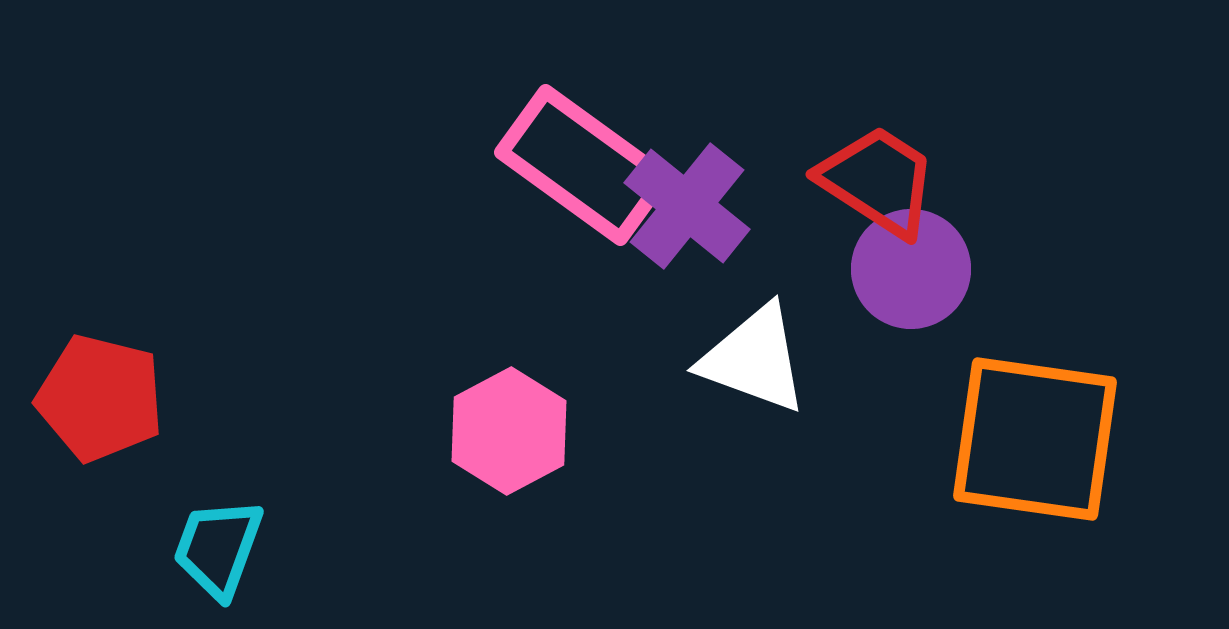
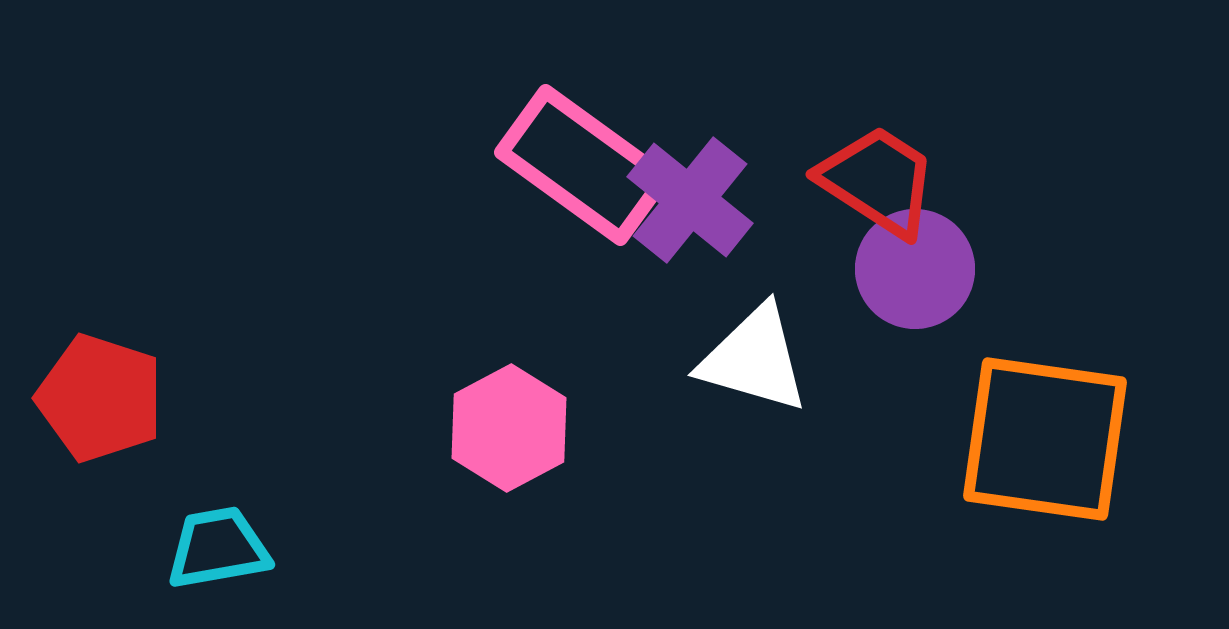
purple cross: moved 3 px right, 6 px up
purple circle: moved 4 px right
white triangle: rotated 4 degrees counterclockwise
red pentagon: rotated 4 degrees clockwise
pink hexagon: moved 3 px up
orange square: moved 10 px right
cyan trapezoid: rotated 60 degrees clockwise
